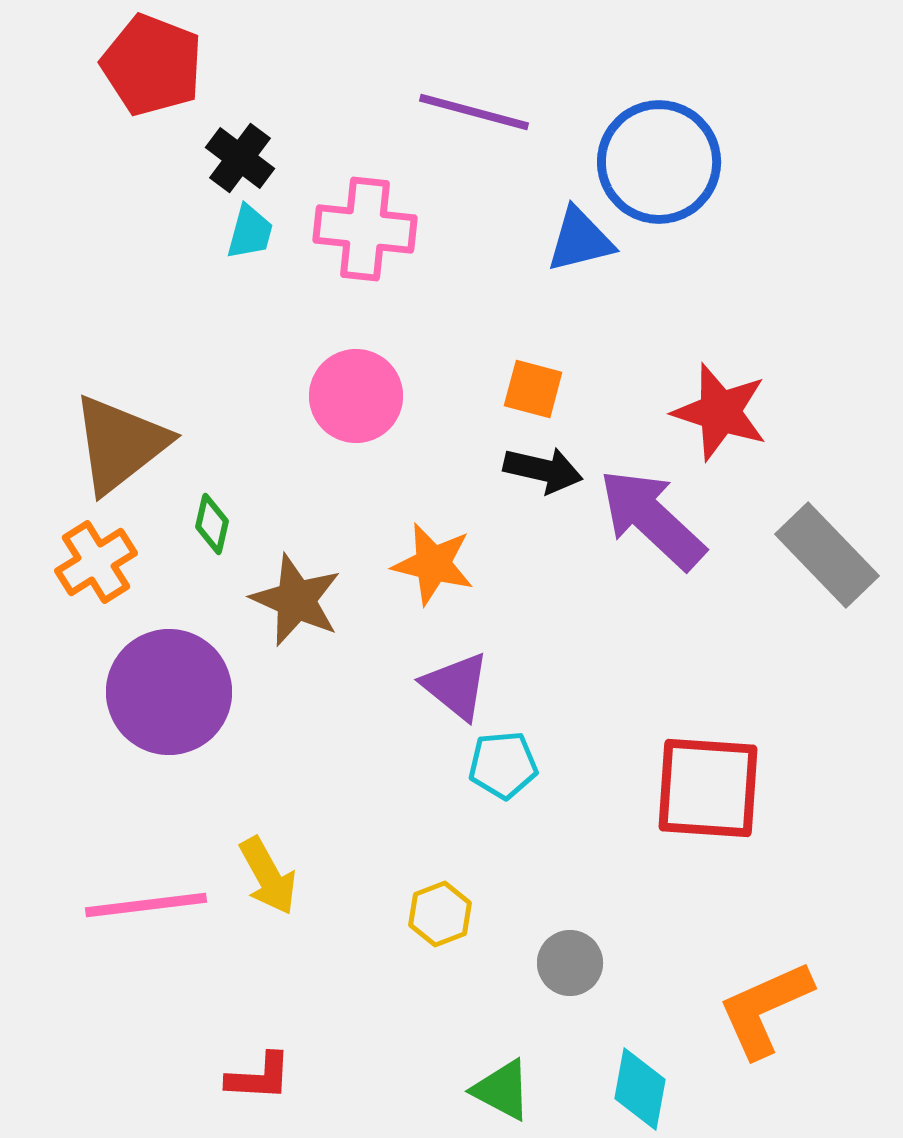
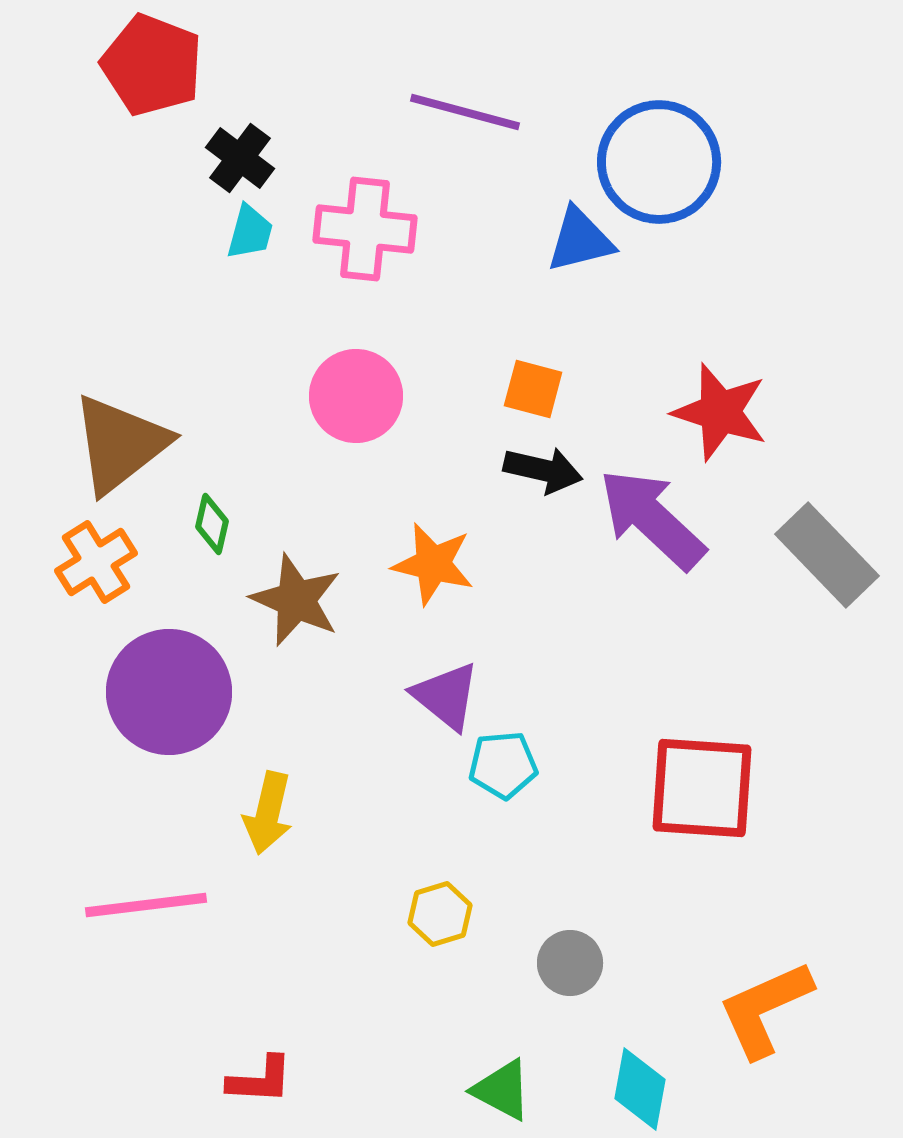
purple line: moved 9 px left
purple triangle: moved 10 px left, 10 px down
red square: moved 6 px left
yellow arrow: moved 63 px up; rotated 42 degrees clockwise
yellow hexagon: rotated 4 degrees clockwise
red L-shape: moved 1 px right, 3 px down
